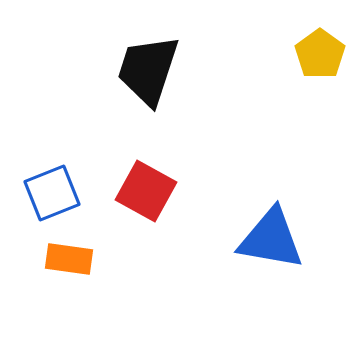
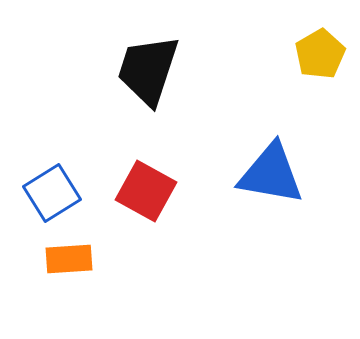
yellow pentagon: rotated 6 degrees clockwise
blue square: rotated 10 degrees counterclockwise
blue triangle: moved 65 px up
orange rectangle: rotated 12 degrees counterclockwise
